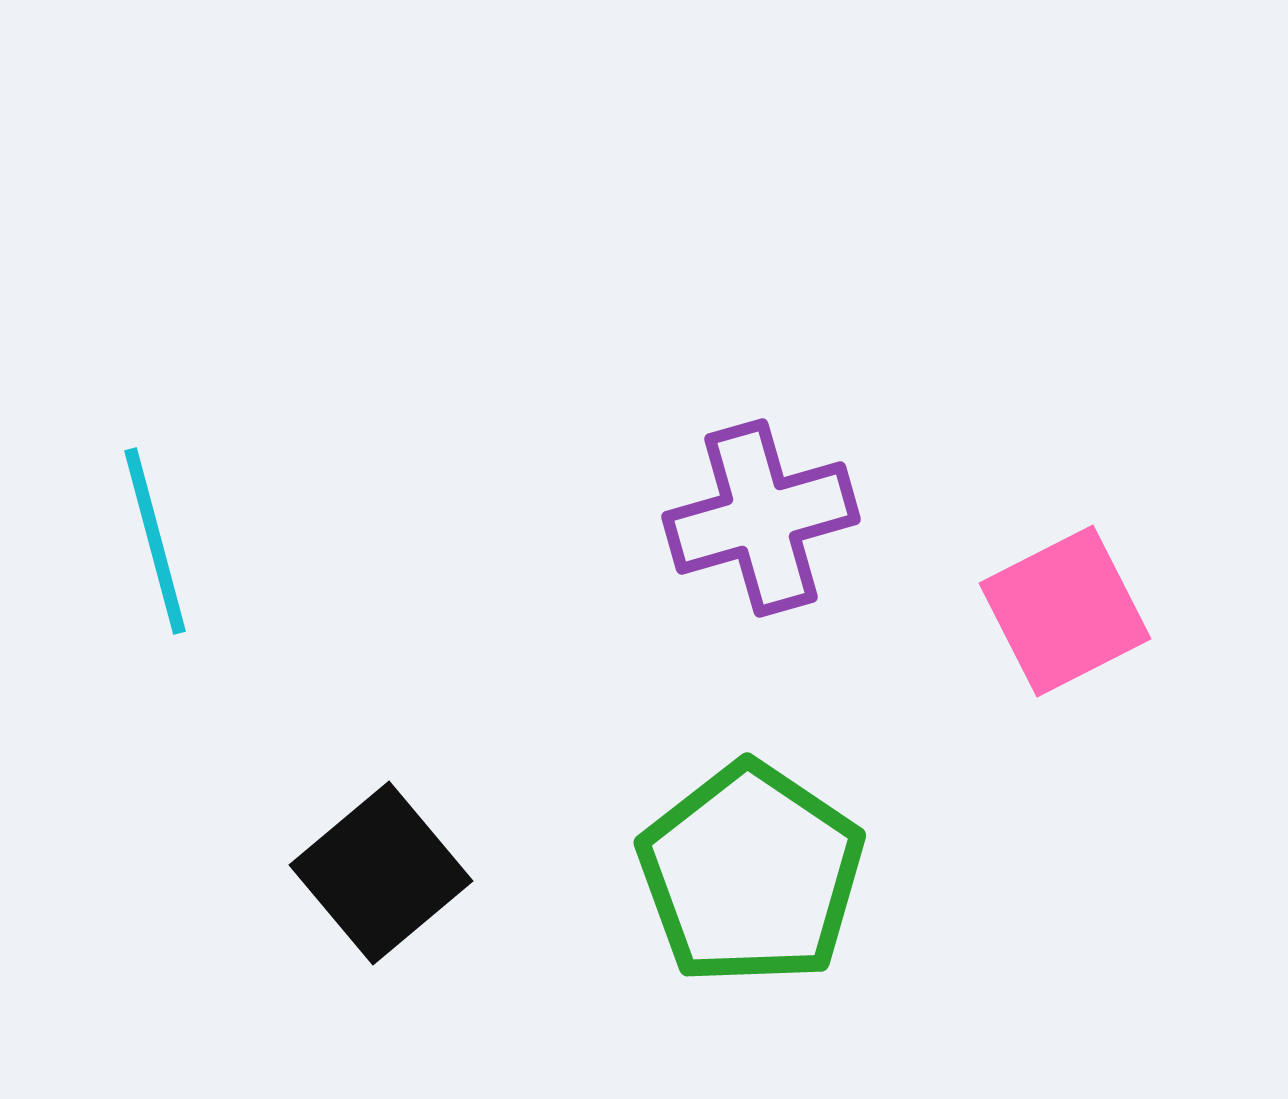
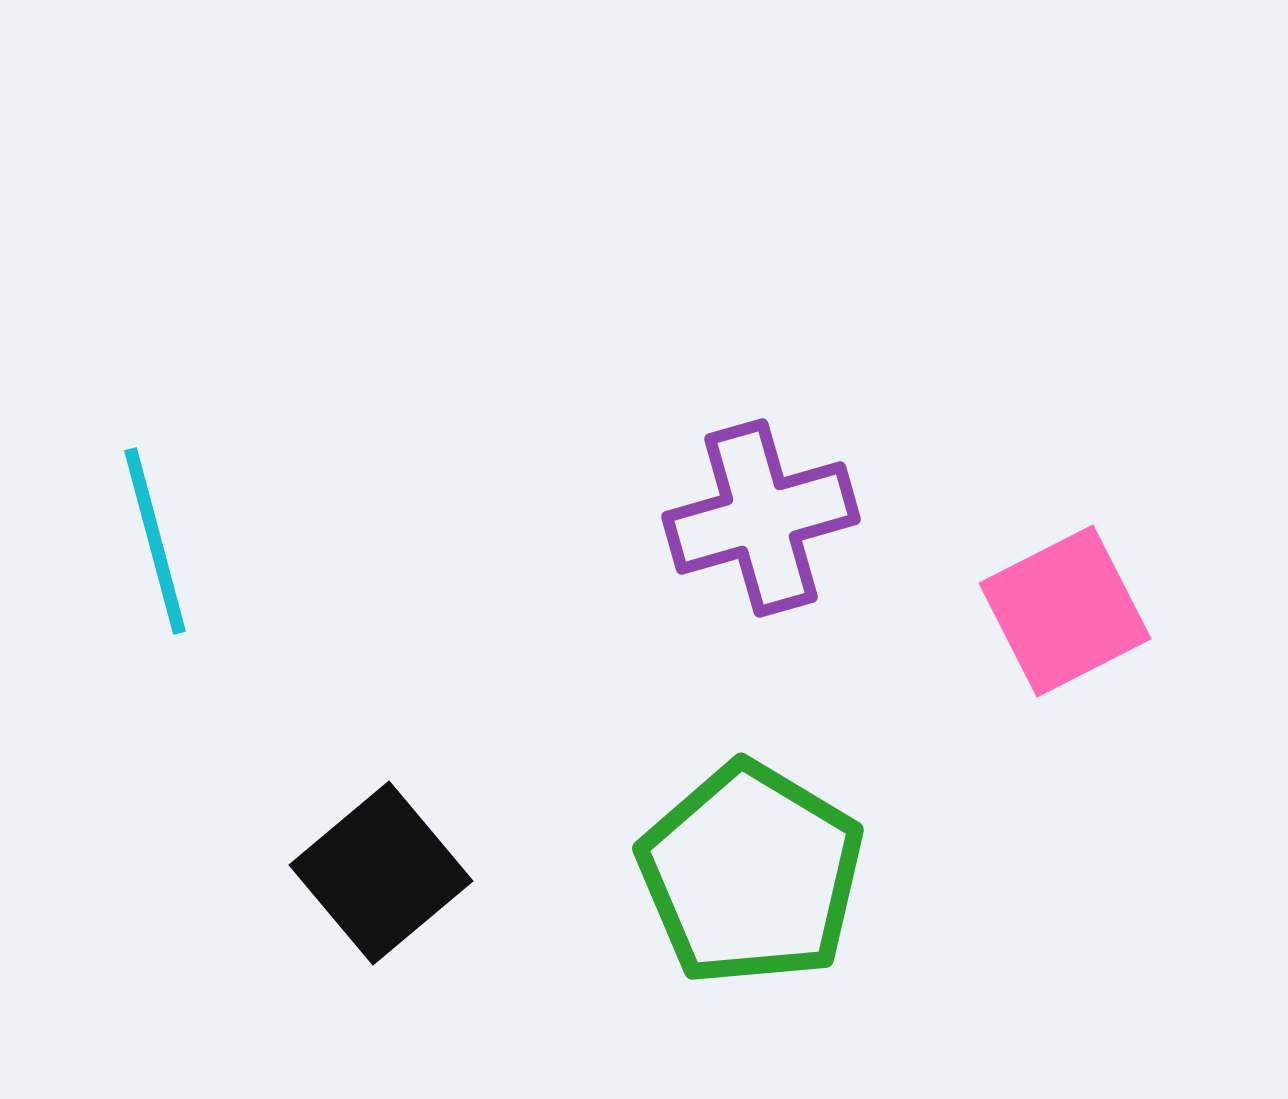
green pentagon: rotated 3 degrees counterclockwise
